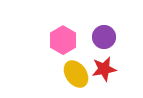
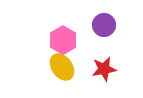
purple circle: moved 12 px up
yellow ellipse: moved 14 px left, 7 px up
